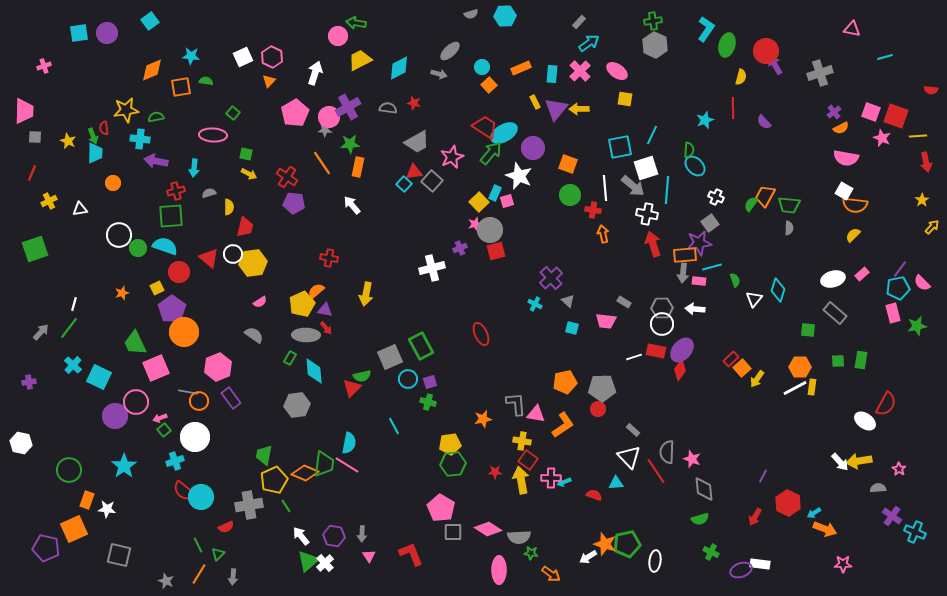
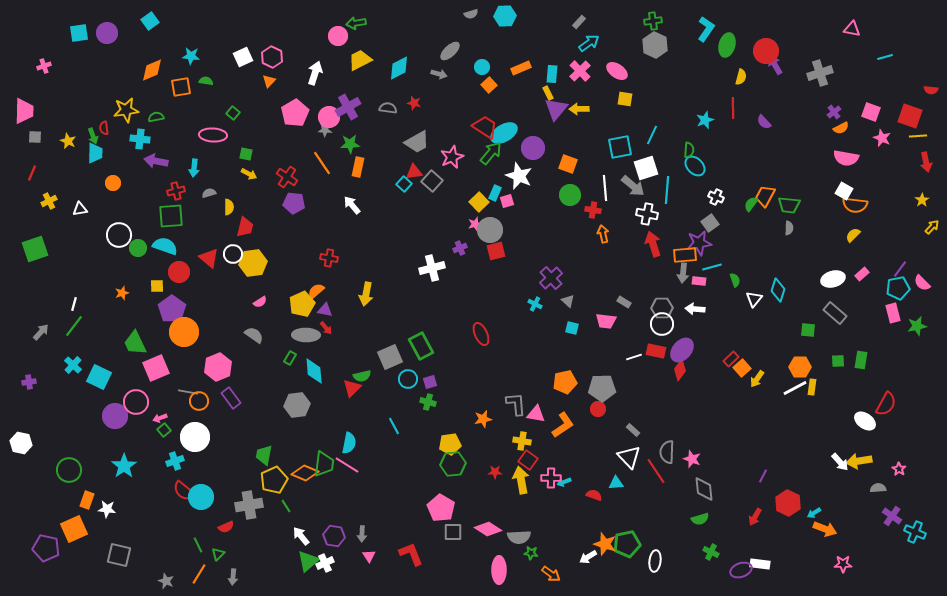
green arrow at (356, 23): rotated 18 degrees counterclockwise
yellow rectangle at (535, 102): moved 13 px right, 9 px up
red square at (896, 116): moved 14 px right
yellow square at (157, 288): moved 2 px up; rotated 24 degrees clockwise
green line at (69, 328): moved 5 px right, 2 px up
white cross at (325, 563): rotated 18 degrees clockwise
